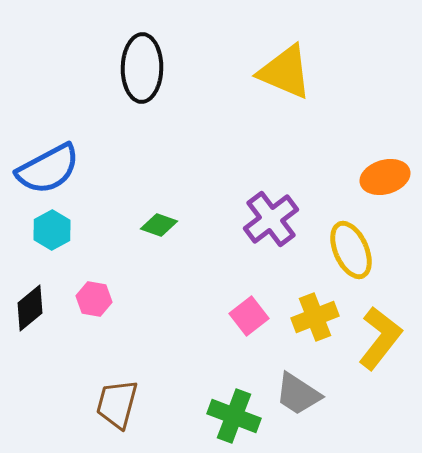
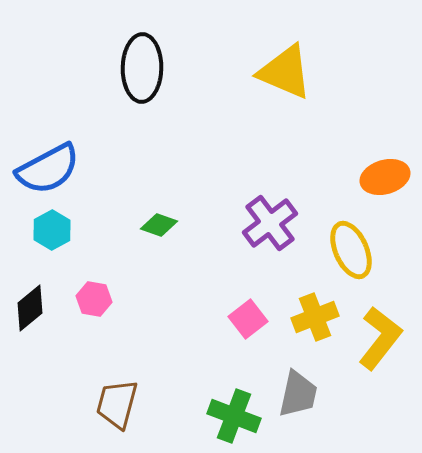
purple cross: moved 1 px left, 4 px down
pink square: moved 1 px left, 3 px down
gray trapezoid: rotated 111 degrees counterclockwise
